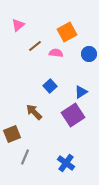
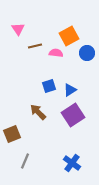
pink triangle: moved 4 px down; rotated 24 degrees counterclockwise
orange square: moved 2 px right, 4 px down
brown line: rotated 24 degrees clockwise
blue circle: moved 2 px left, 1 px up
blue square: moved 1 px left; rotated 24 degrees clockwise
blue triangle: moved 11 px left, 2 px up
brown arrow: moved 4 px right
gray line: moved 4 px down
blue cross: moved 6 px right
